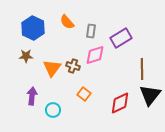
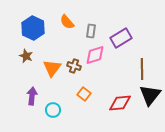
brown star: rotated 24 degrees clockwise
brown cross: moved 1 px right
red diamond: rotated 20 degrees clockwise
